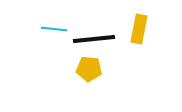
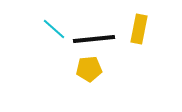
cyan line: rotated 35 degrees clockwise
yellow pentagon: rotated 10 degrees counterclockwise
